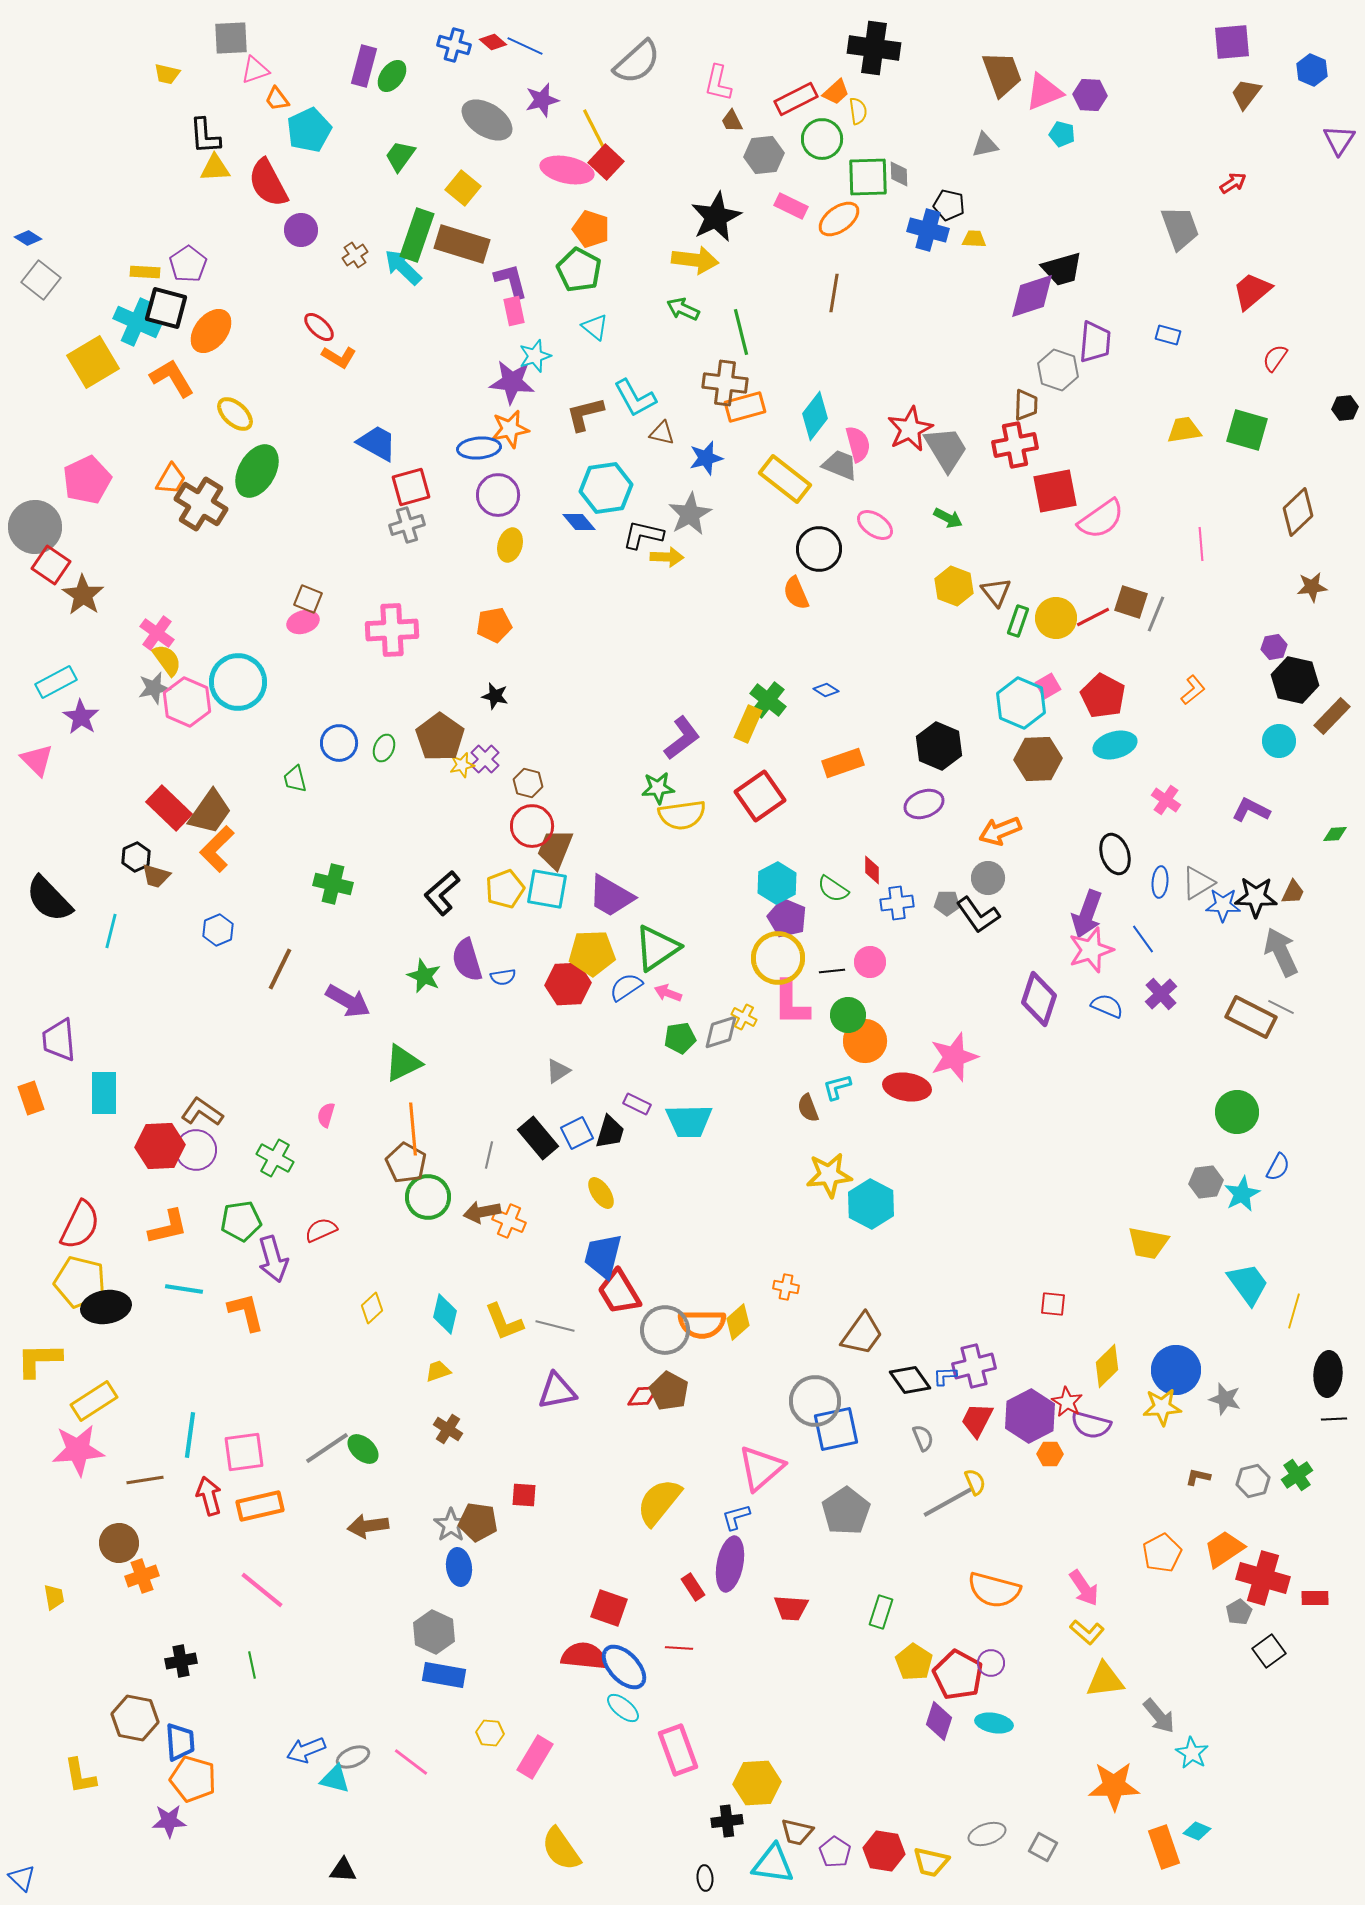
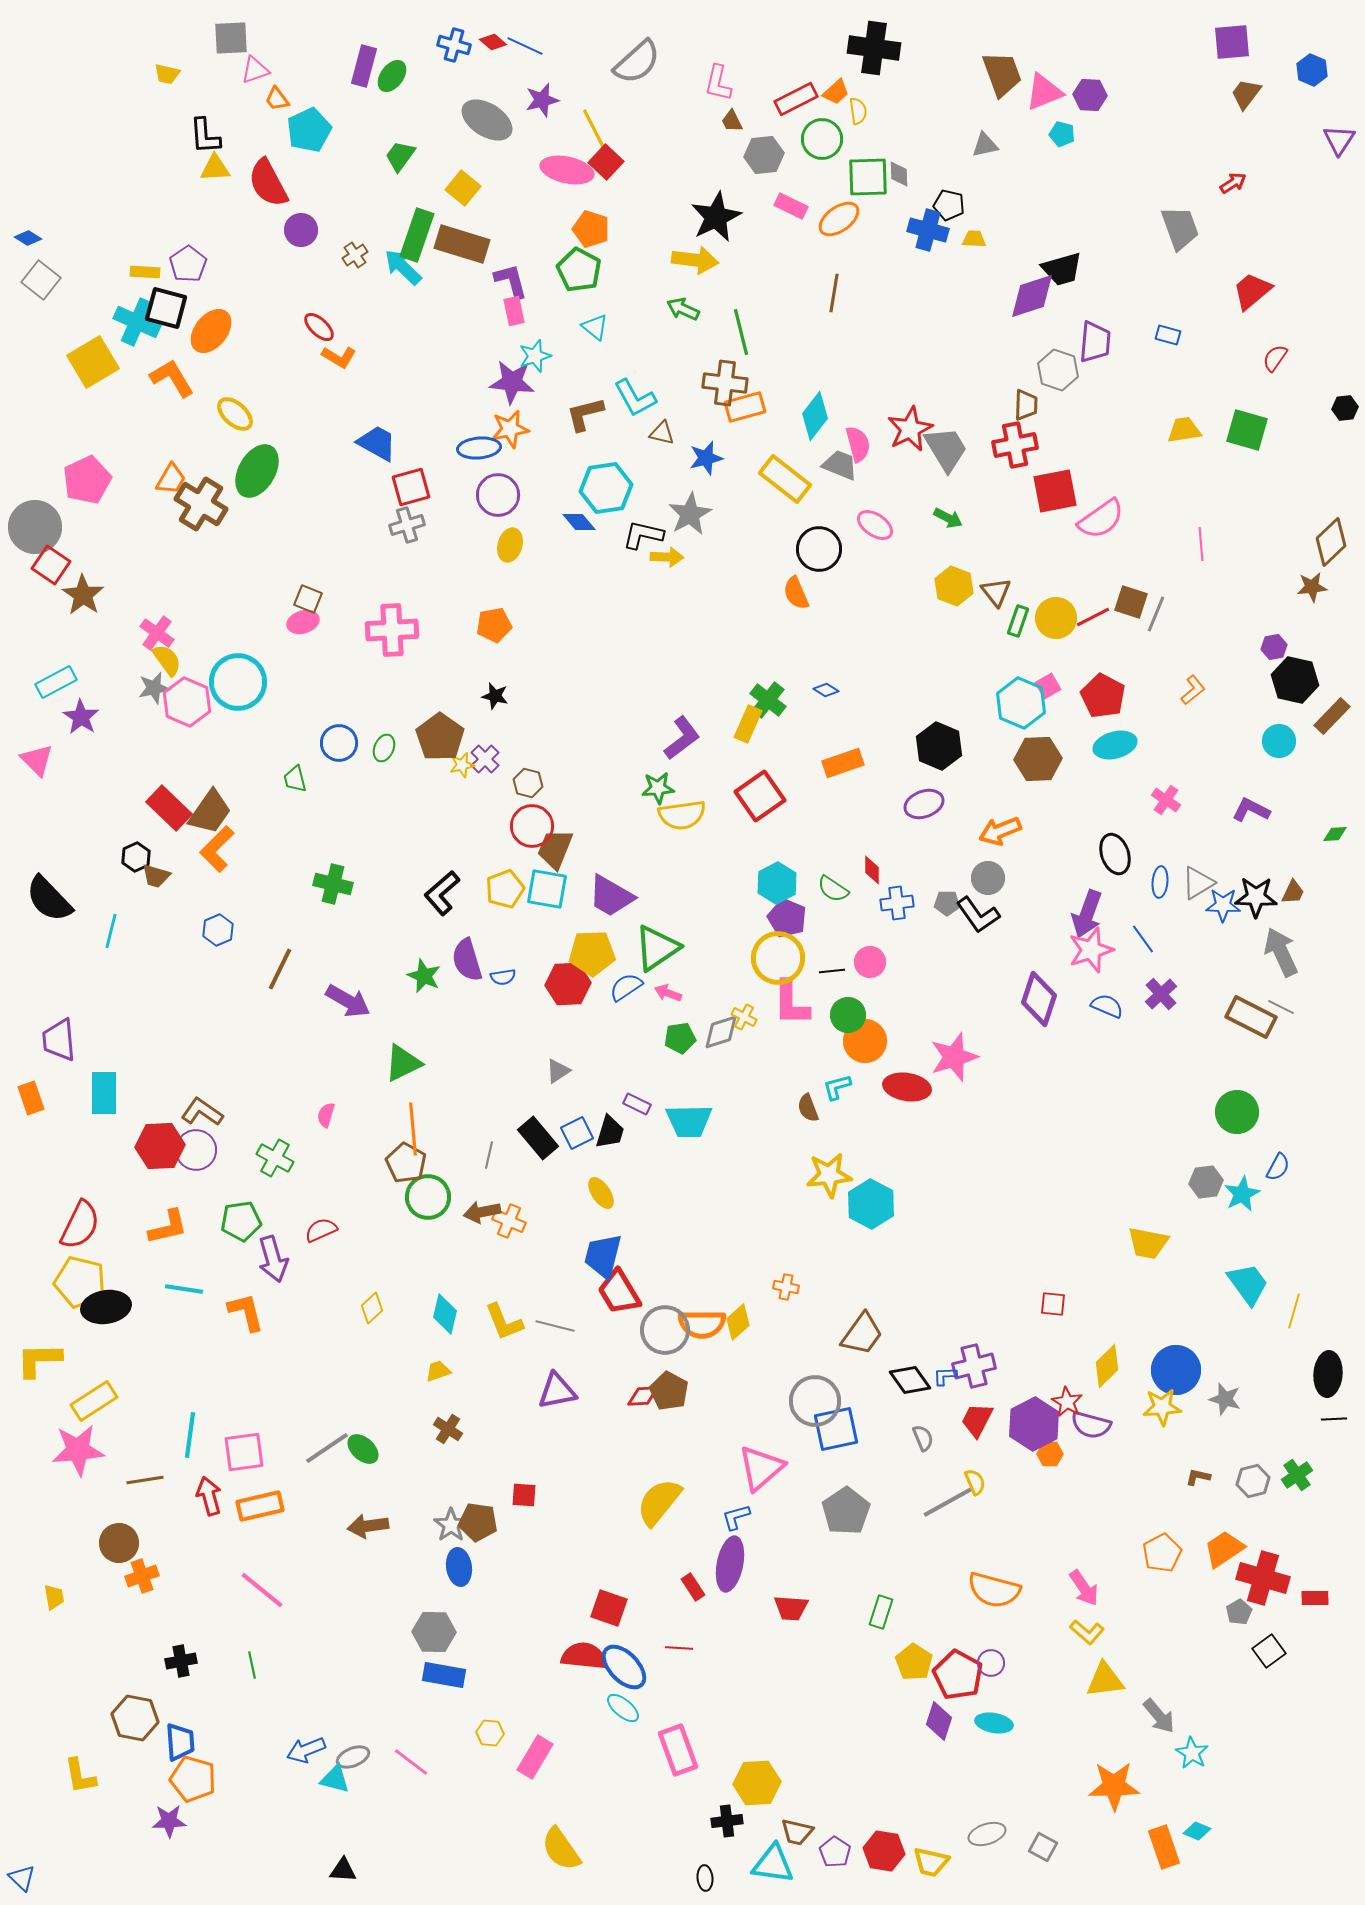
brown diamond at (1298, 512): moved 33 px right, 30 px down
purple hexagon at (1030, 1416): moved 4 px right, 8 px down
gray hexagon at (434, 1632): rotated 24 degrees counterclockwise
